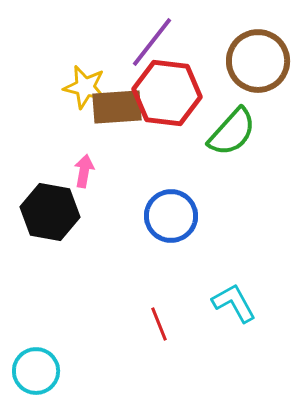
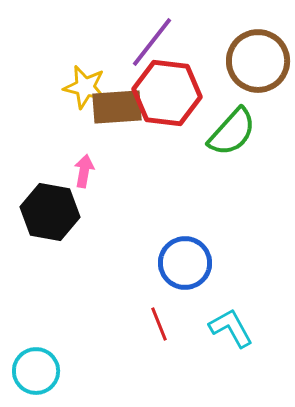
blue circle: moved 14 px right, 47 px down
cyan L-shape: moved 3 px left, 25 px down
